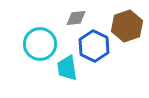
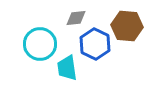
brown hexagon: rotated 24 degrees clockwise
blue hexagon: moved 1 px right, 2 px up
